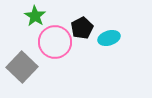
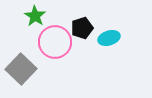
black pentagon: rotated 10 degrees clockwise
gray square: moved 1 px left, 2 px down
